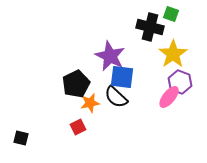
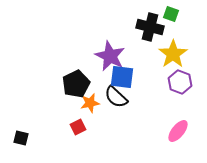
pink ellipse: moved 9 px right, 34 px down
